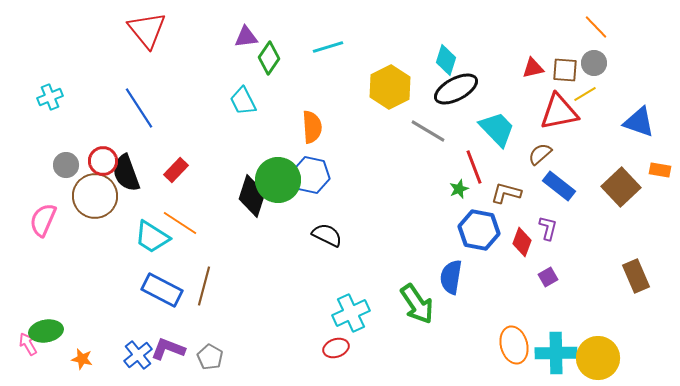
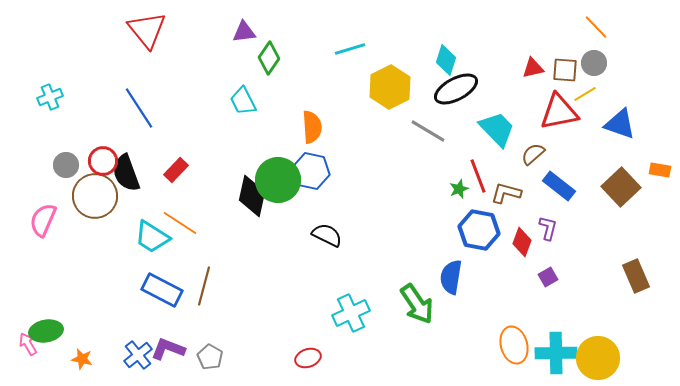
purple triangle at (246, 37): moved 2 px left, 5 px up
cyan line at (328, 47): moved 22 px right, 2 px down
blue triangle at (639, 122): moved 19 px left, 2 px down
brown semicircle at (540, 154): moved 7 px left
red line at (474, 167): moved 4 px right, 9 px down
blue hexagon at (311, 175): moved 4 px up
black diamond at (252, 196): rotated 6 degrees counterclockwise
red ellipse at (336, 348): moved 28 px left, 10 px down
